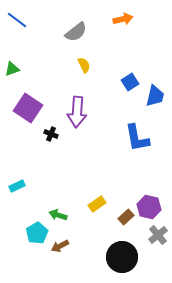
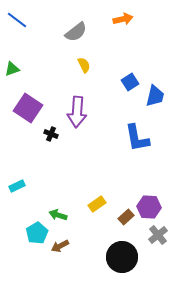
purple hexagon: rotated 10 degrees counterclockwise
